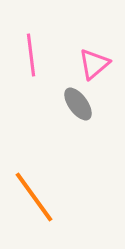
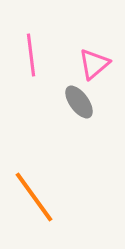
gray ellipse: moved 1 px right, 2 px up
